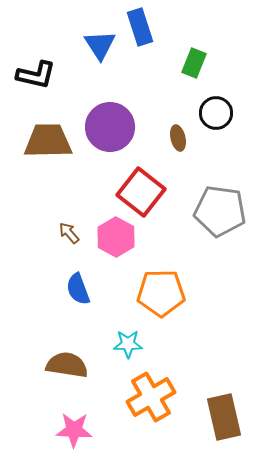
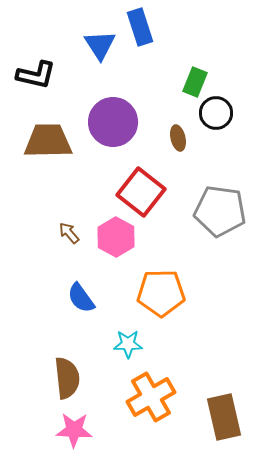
green rectangle: moved 1 px right, 19 px down
purple circle: moved 3 px right, 5 px up
blue semicircle: moved 3 px right, 9 px down; rotated 16 degrees counterclockwise
brown semicircle: moved 13 px down; rotated 75 degrees clockwise
